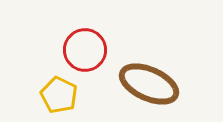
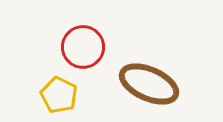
red circle: moved 2 px left, 3 px up
